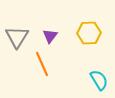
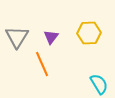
purple triangle: moved 1 px right, 1 px down
cyan semicircle: moved 4 px down
